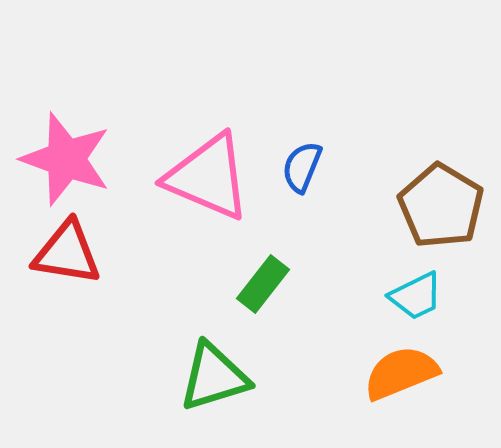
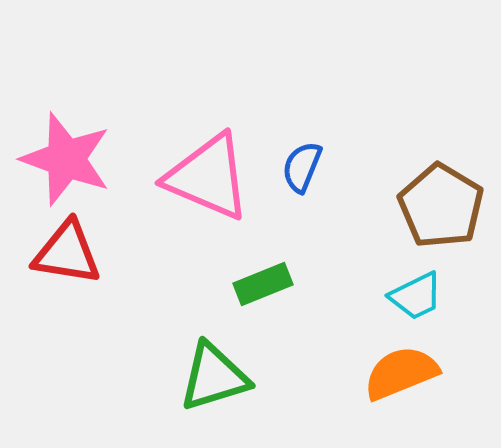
green rectangle: rotated 30 degrees clockwise
